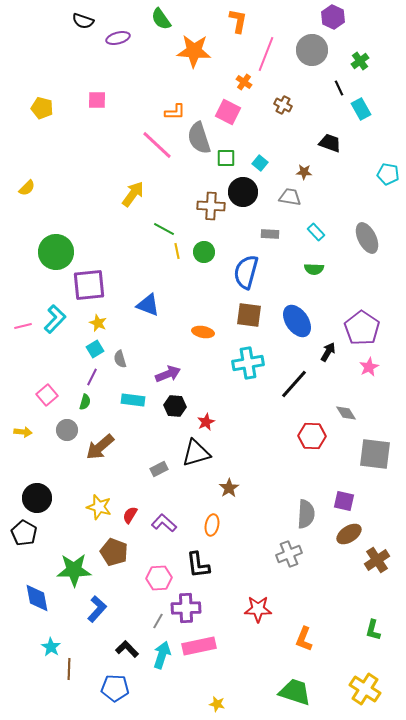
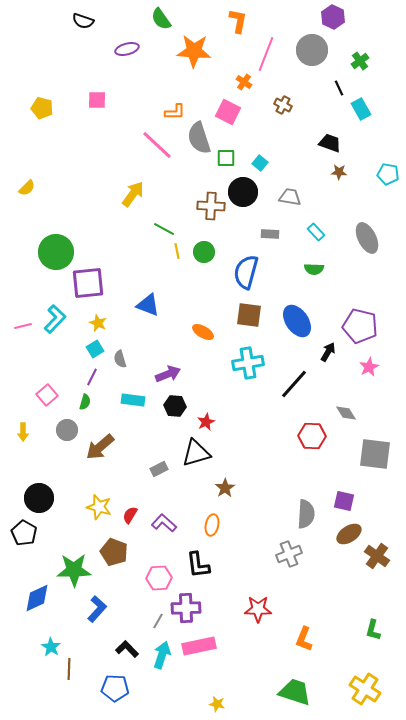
purple ellipse at (118, 38): moved 9 px right, 11 px down
brown star at (304, 172): moved 35 px right
purple square at (89, 285): moved 1 px left, 2 px up
purple pentagon at (362, 328): moved 2 px left, 2 px up; rotated 20 degrees counterclockwise
orange ellipse at (203, 332): rotated 20 degrees clockwise
yellow arrow at (23, 432): rotated 84 degrees clockwise
brown star at (229, 488): moved 4 px left
black circle at (37, 498): moved 2 px right
brown cross at (377, 560): moved 4 px up; rotated 20 degrees counterclockwise
blue diamond at (37, 598): rotated 76 degrees clockwise
